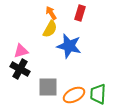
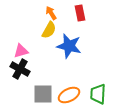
red rectangle: rotated 28 degrees counterclockwise
yellow semicircle: moved 1 px left, 1 px down
gray square: moved 5 px left, 7 px down
orange ellipse: moved 5 px left
